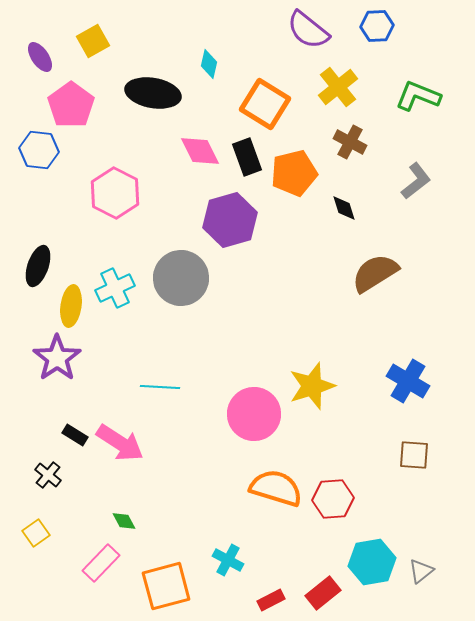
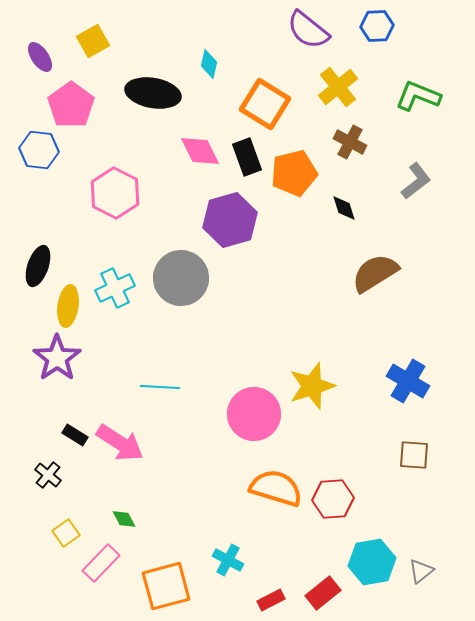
yellow ellipse at (71, 306): moved 3 px left
green diamond at (124, 521): moved 2 px up
yellow square at (36, 533): moved 30 px right
